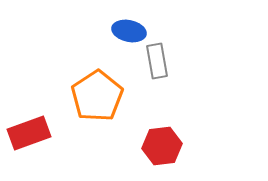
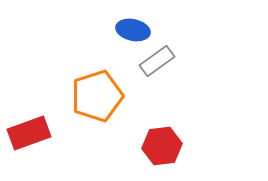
blue ellipse: moved 4 px right, 1 px up
gray rectangle: rotated 64 degrees clockwise
orange pentagon: rotated 15 degrees clockwise
